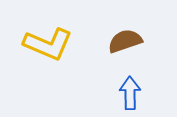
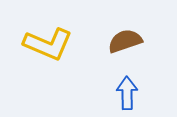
blue arrow: moved 3 px left
